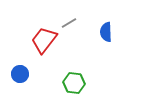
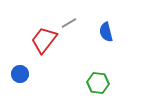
blue semicircle: rotated 12 degrees counterclockwise
green hexagon: moved 24 px right
